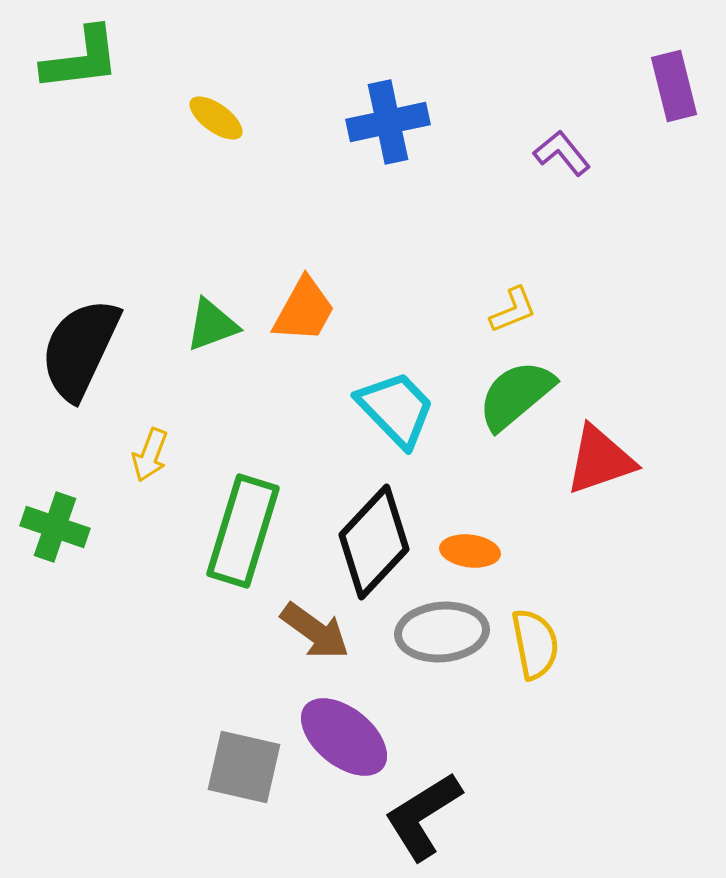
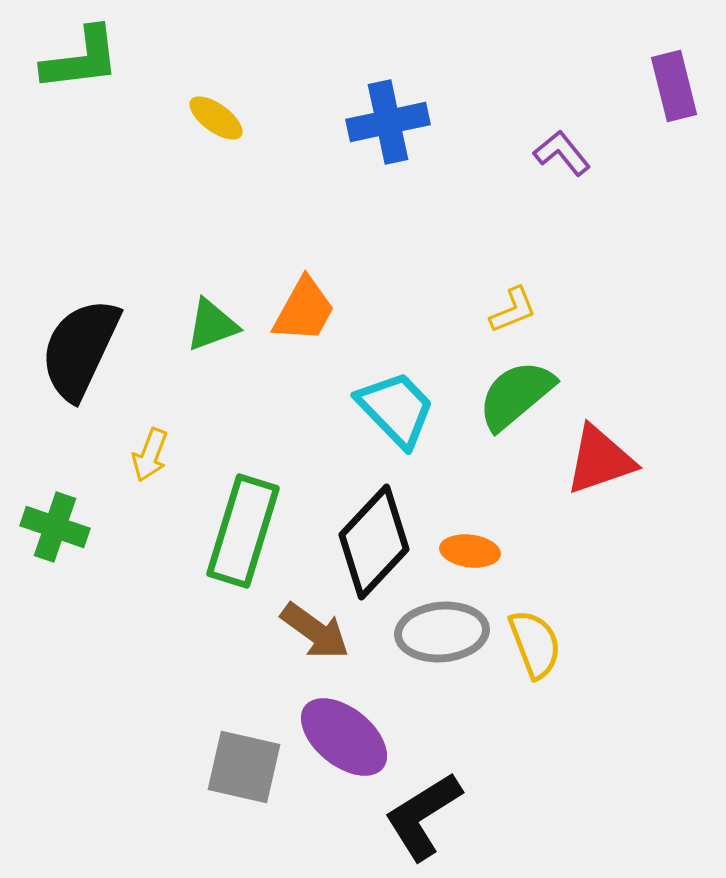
yellow semicircle: rotated 10 degrees counterclockwise
